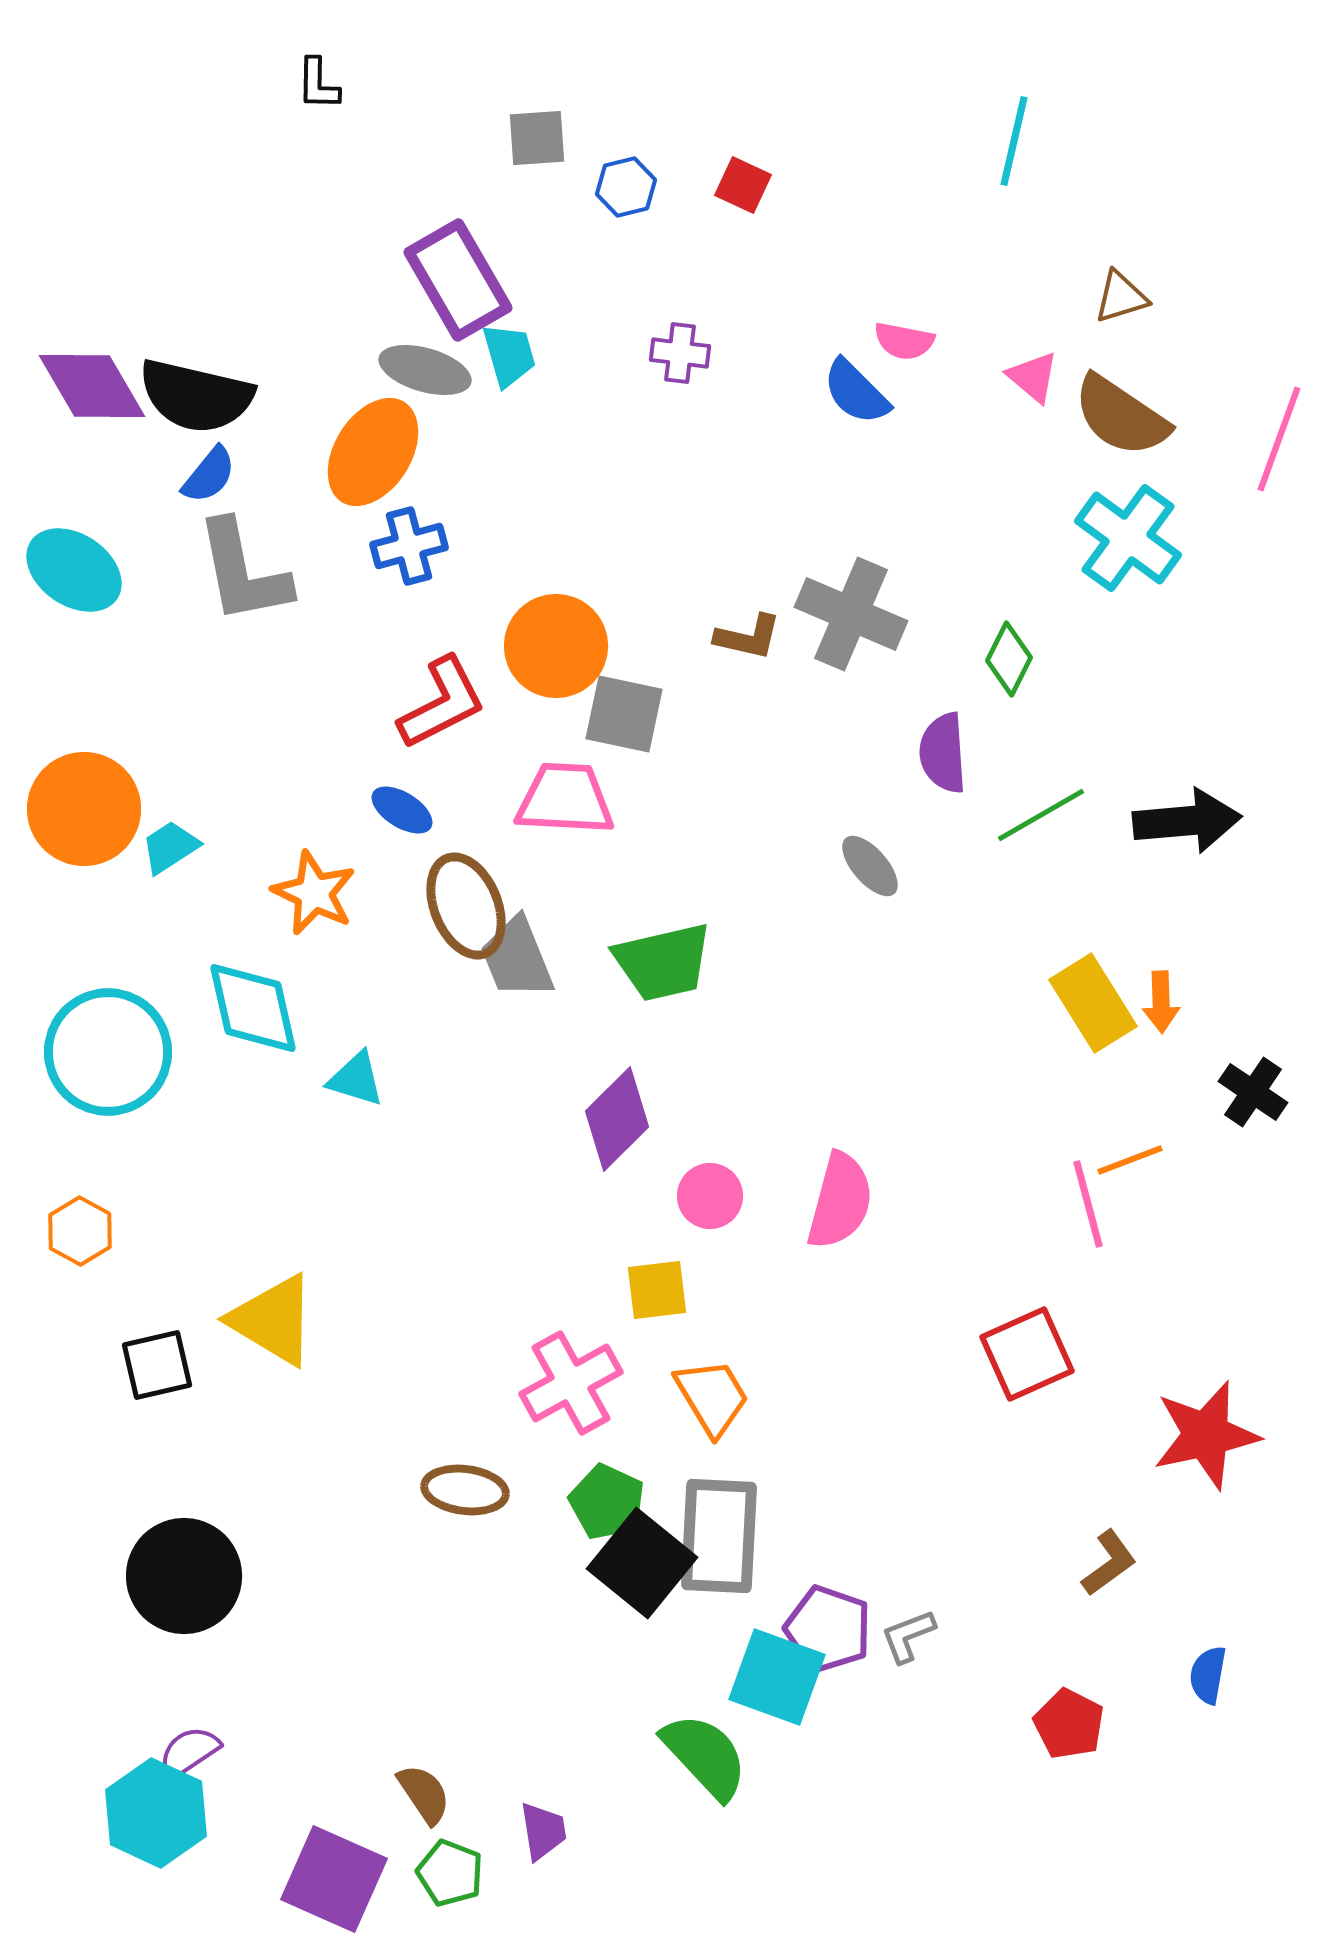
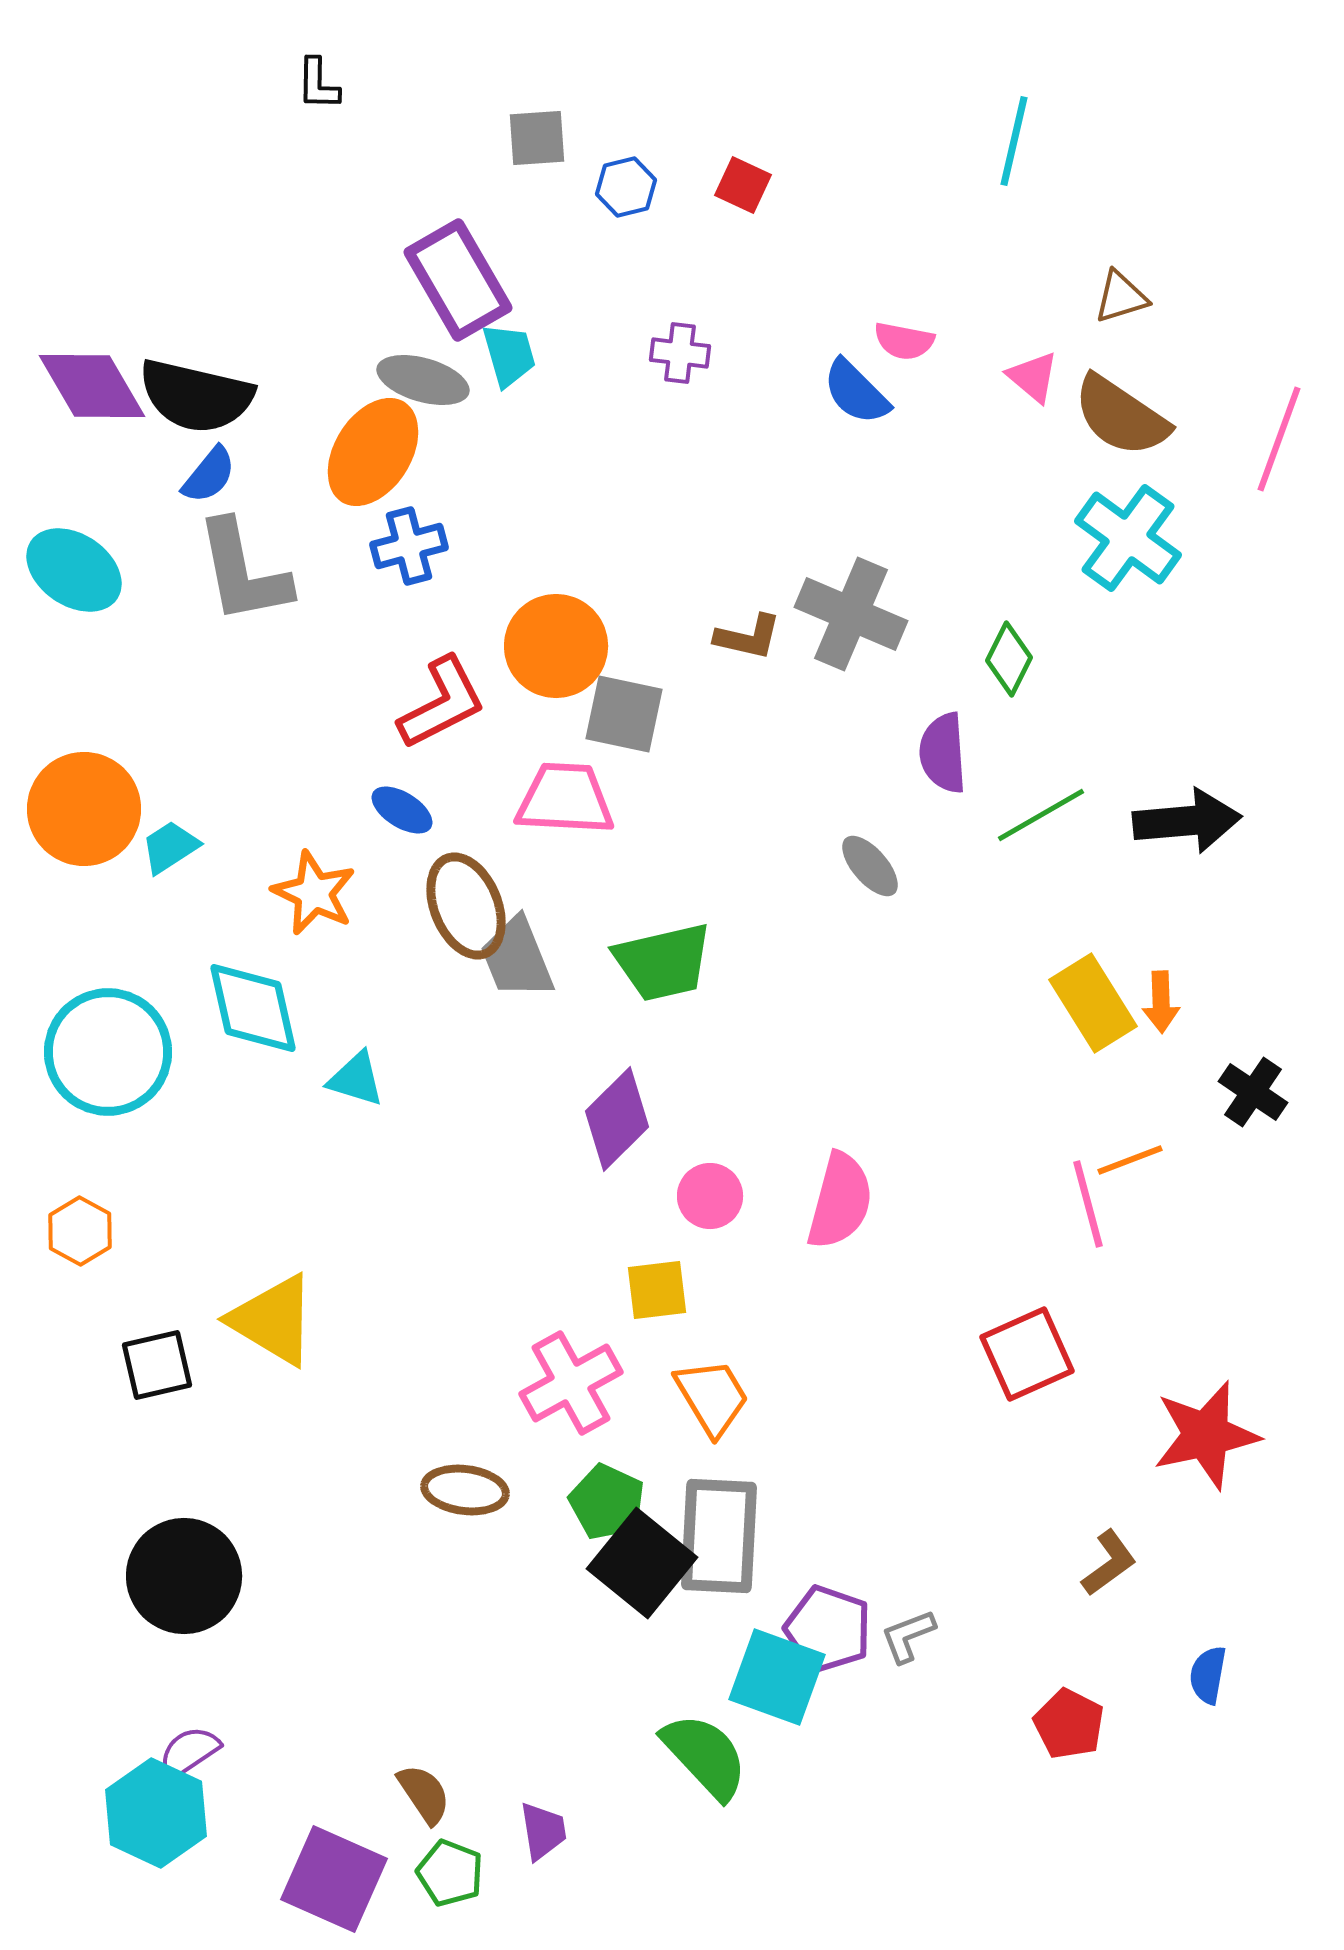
gray ellipse at (425, 370): moved 2 px left, 10 px down
